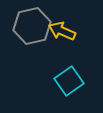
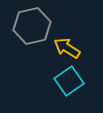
yellow arrow: moved 5 px right, 17 px down; rotated 8 degrees clockwise
